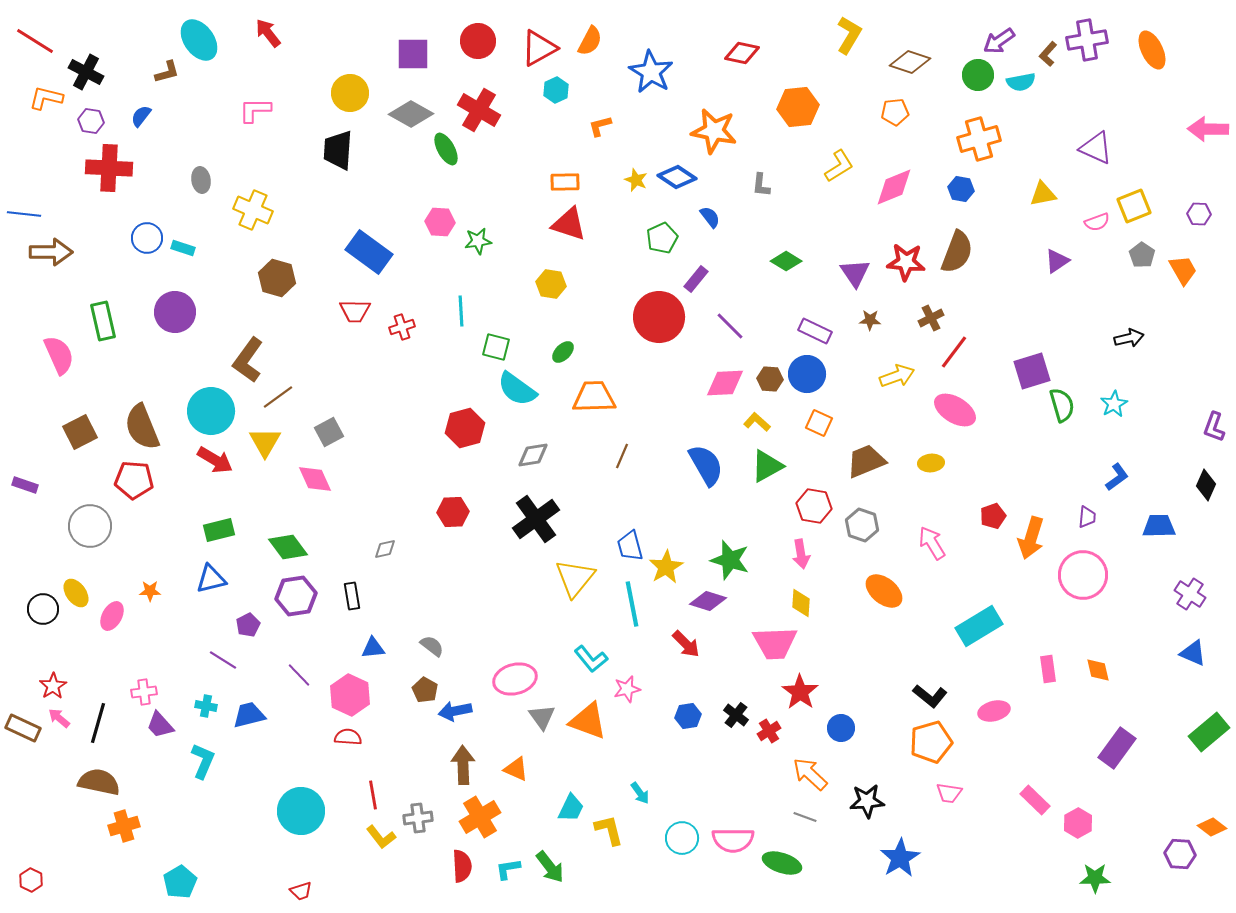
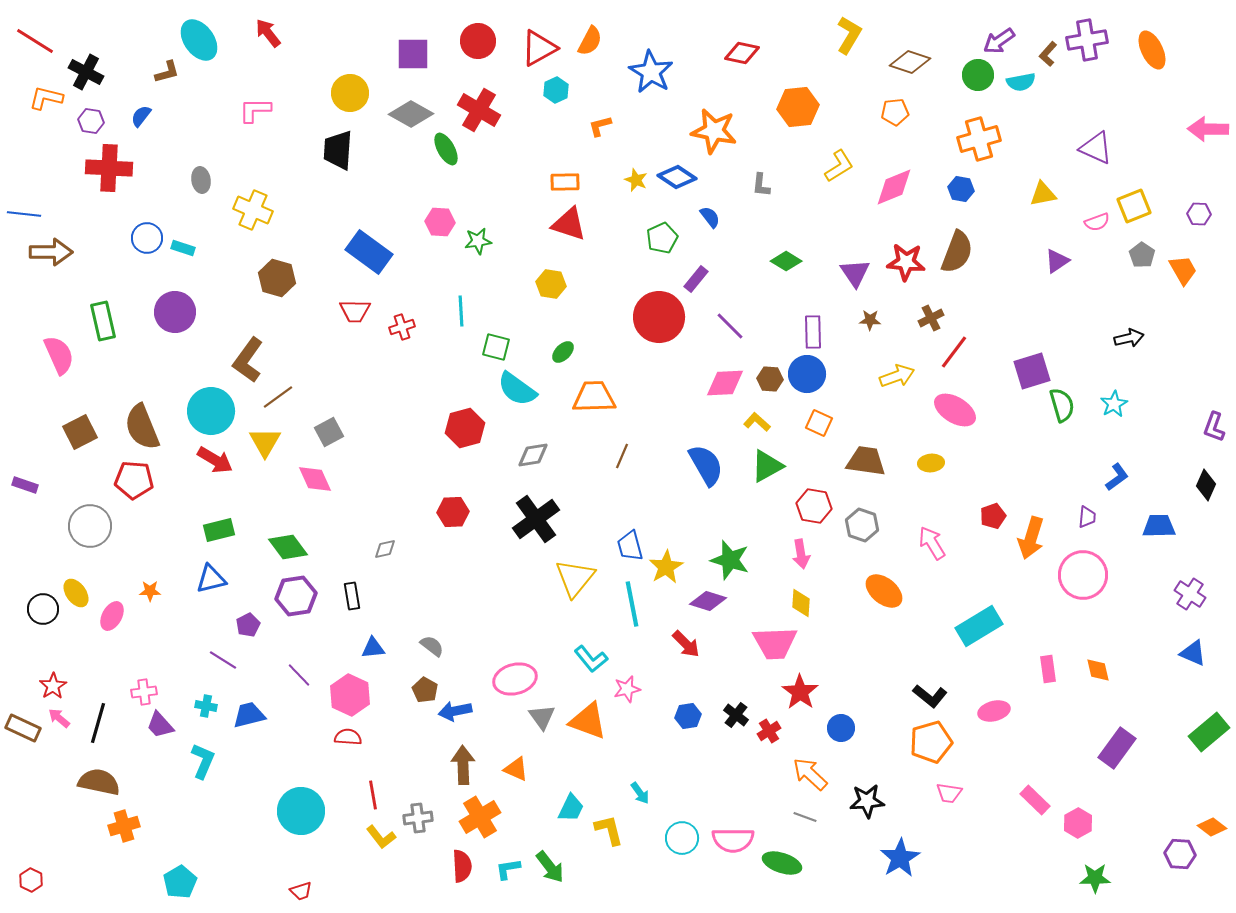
purple rectangle at (815, 331): moved 2 px left, 1 px down; rotated 64 degrees clockwise
brown trapezoid at (866, 461): rotated 30 degrees clockwise
